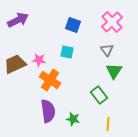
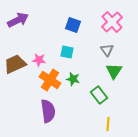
green star: moved 40 px up
